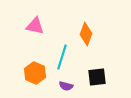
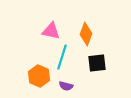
pink triangle: moved 16 px right, 5 px down
orange hexagon: moved 4 px right, 3 px down
black square: moved 14 px up
